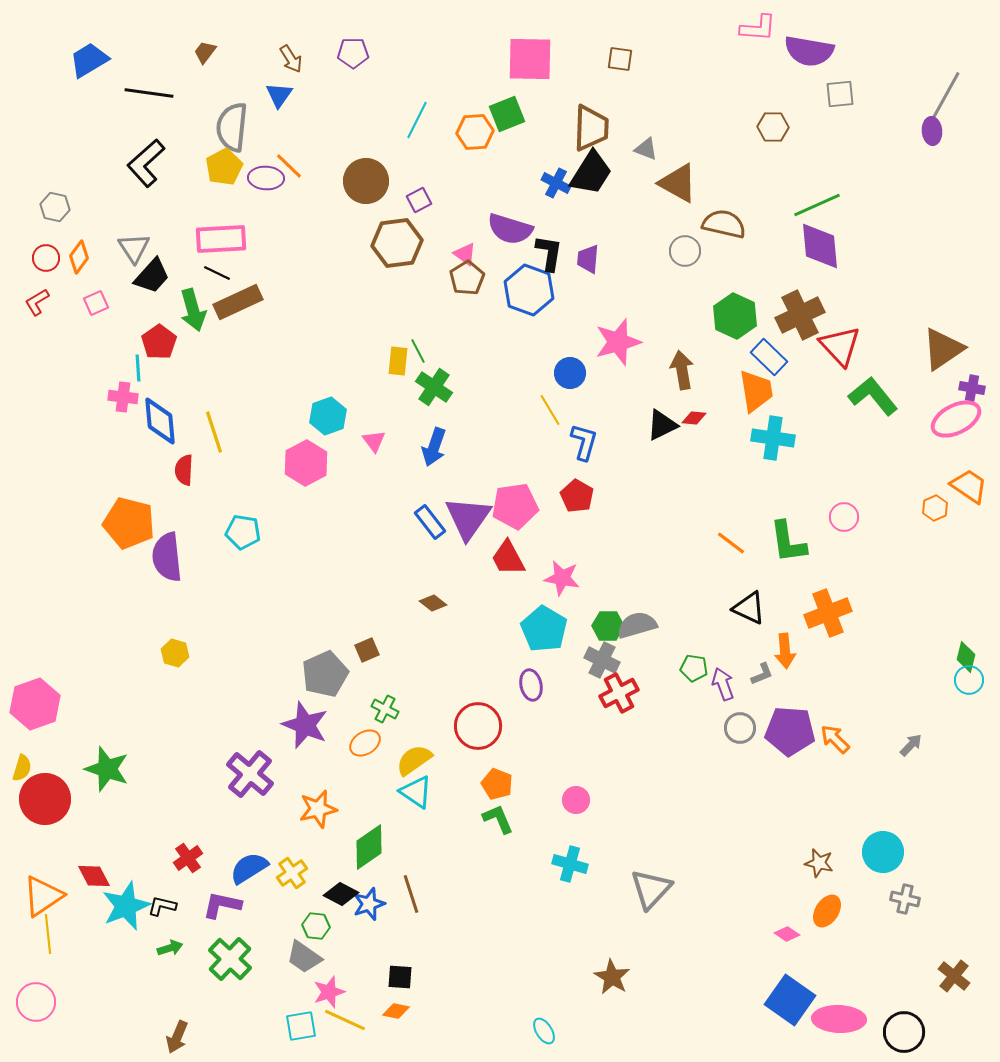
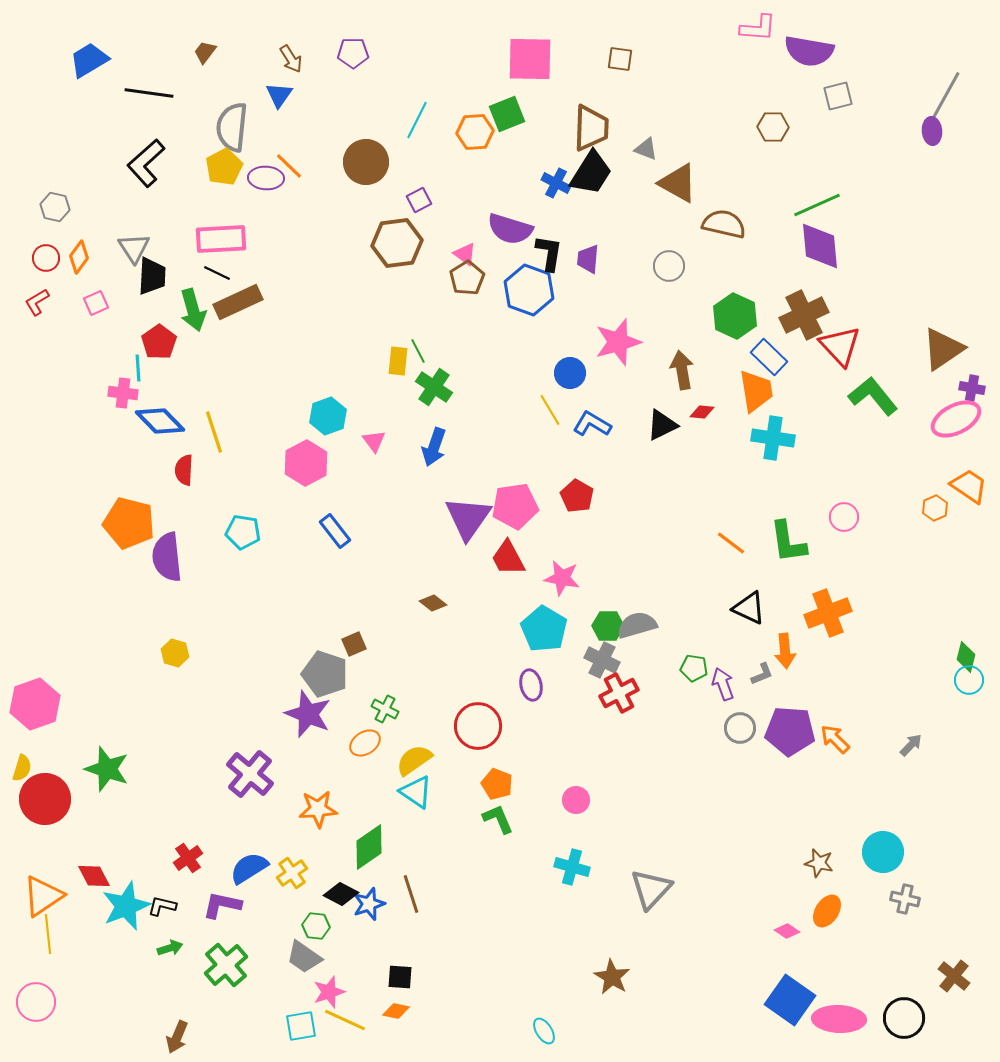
gray square at (840, 94): moved 2 px left, 2 px down; rotated 8 degrees counterclockwise
brown circle at (366, 181): moved 19 px up
gray circle at (685, 251): moved 16 px left, 15 px down
black trapezoid at (152, 276): rotated 39 degrees counterclockwise
brown cross at (800, 315): moved 4 px right
pink cross at (123, 397): moved 4 px up
red diamond at (694, 418): moved 8 px right, 6 px up
blue diamond at (160, 421): rotated 39 degrees counterclockwise
blue L-shape at (584, 442): moved 8 px right, 18 px up; rotated 75 degrees counterclockwise
blue rectangle at (430, 522): moved 95 px left, 9 px down
brown square at (367, 650): moved 13 px left, 6 px up
gray pentagon at (325, 674): rotated 30 degrees counterclockwise
purple star at (305, 725): moved 3 px right, 11 px up
orange star at (318, 809): rotated 9 degrees clockwise
cyan cross at (570, 864): moved 2 px right, 3 px down
pink diamond at (787, 934): moved 3 px up
green cross at (230, 959): moved 4 px left, 6 px down; rotated 6 degrees clockwise
black circle at (904, 1032): moved 14 px up
